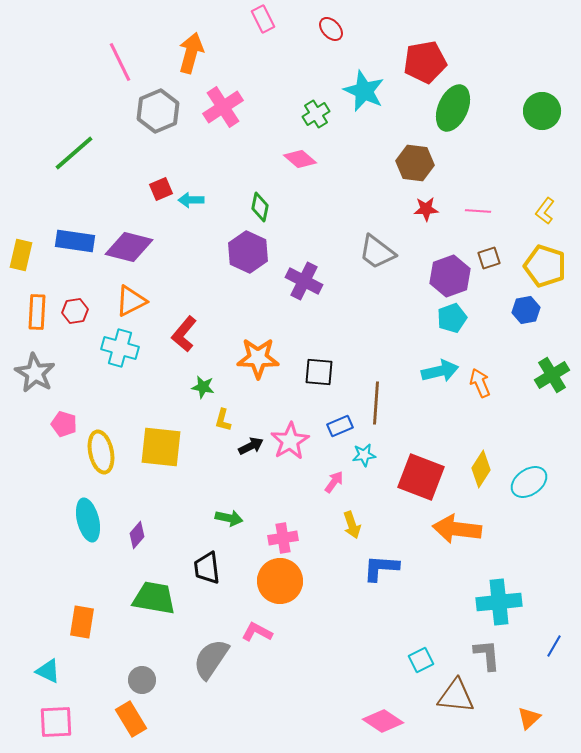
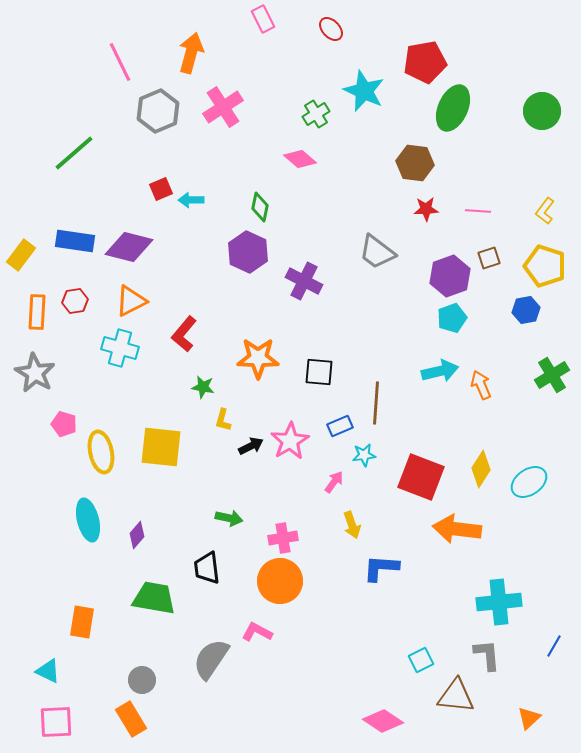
yellow rectangle at (21, 255): rotated 24 degrees clockwise
red hexagon at (75, 311): moved 10 px up
orange arrow at (480, 383): moved 1 px right, 2 px down
